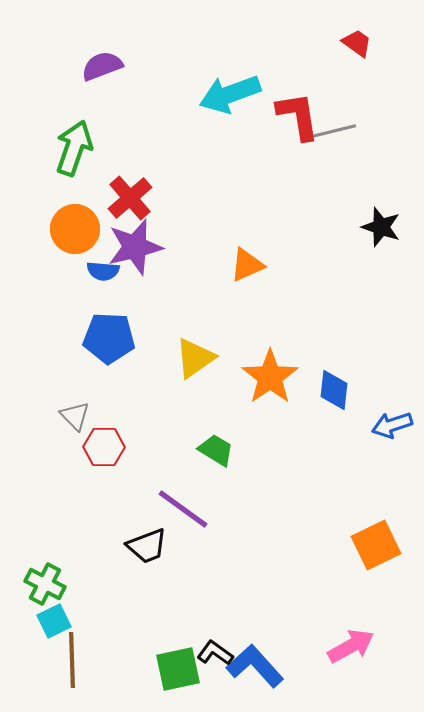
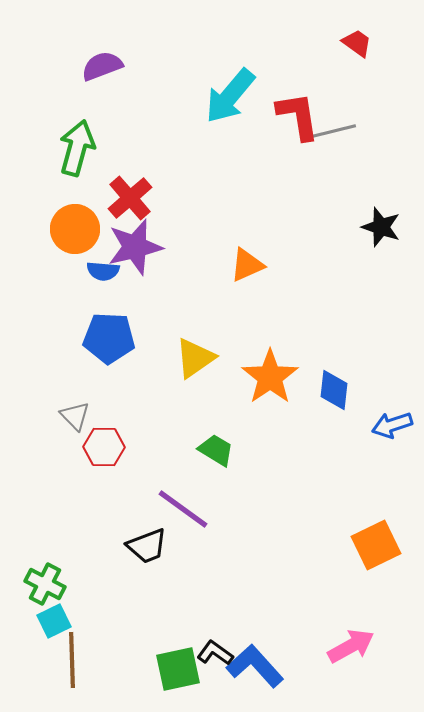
cyan arrow: moved 2 px down; rotated 30 degrees counterclockwise
green arrow: moved 3 px right; rotated 4 degrees counterclockwise
